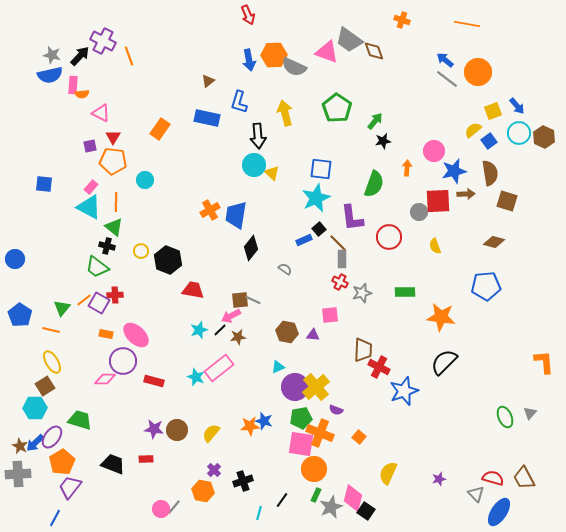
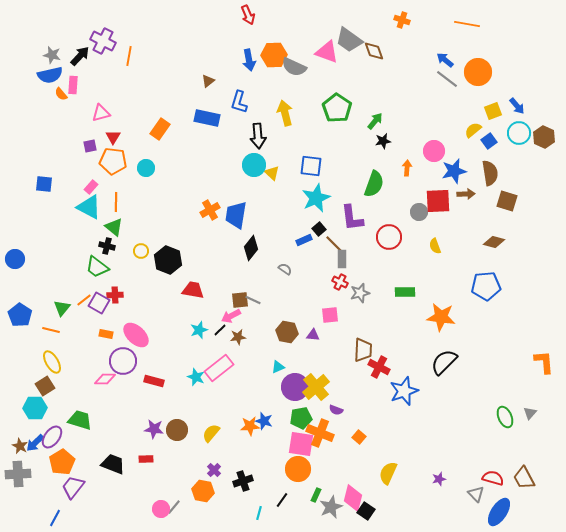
orange line at (129, 56): rotated 30 degrees clockwise
orange semicircle at (82, 94): moved 21 px left; rotated 56 degrees clockwise
pink triangle at (101, 113): rotated 42 degrees counterclockwise
blue square at (321, 169): moved 10 px left, 3 px up
cyan circle at (145, 180): moved 1 px right, 12 px up
brown line at (338, 243): moved 4 px left, 1 px down
gray star at (362, 293): moved 2 px left
orange circle at (314, 469): moved 16 px left
purple trapezoid at (70, 487): moved 3 px right
